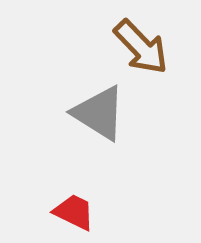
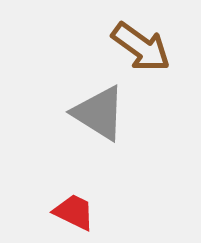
brown arrow: rotated 10 degrees counterclockwise
